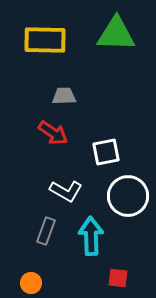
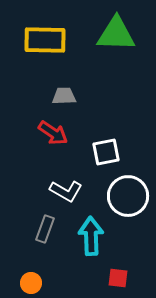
gray rectangle: moved 1 px left, 2 px up
